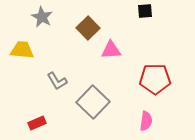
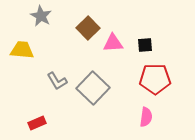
black square: moved 34 px down
gray star: moved 1 px left, 1 px up
pink triangle: moved 2 px right, 7 px up
gray square: moved 14 px up
pink semicircle: moved 4 px up
